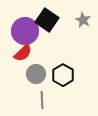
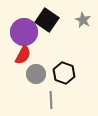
purple circle: moved 1 px left, 1 px down
red semicircle: moved 2 px down; rotated 18 degrees counterclockwise
black hexagon: moved 1 px right, 2 px up; rotated 10 degrees counterclockwise
gray line: moved 9 px right
